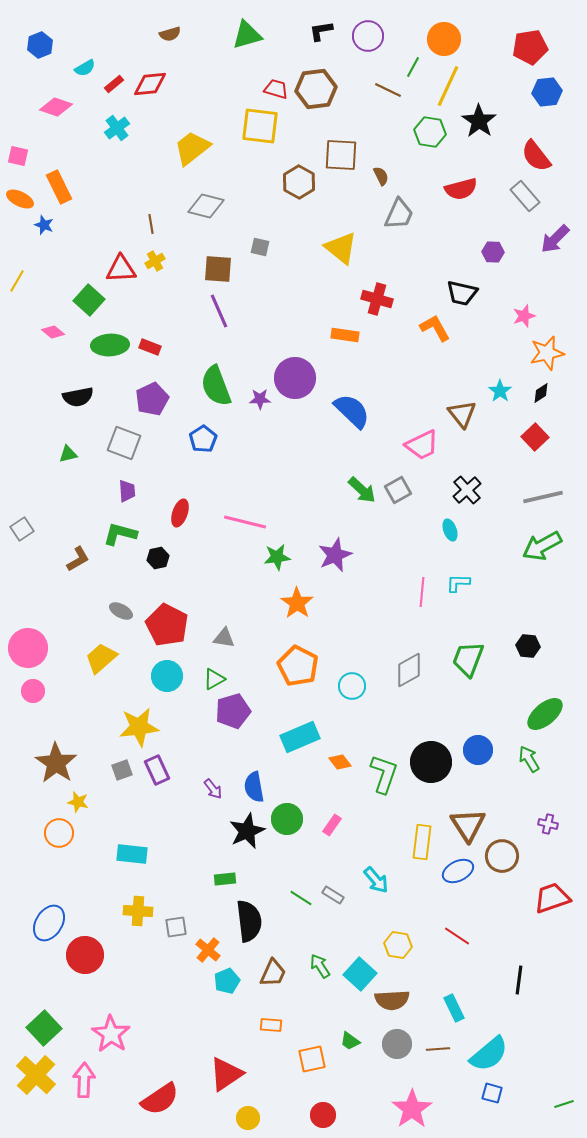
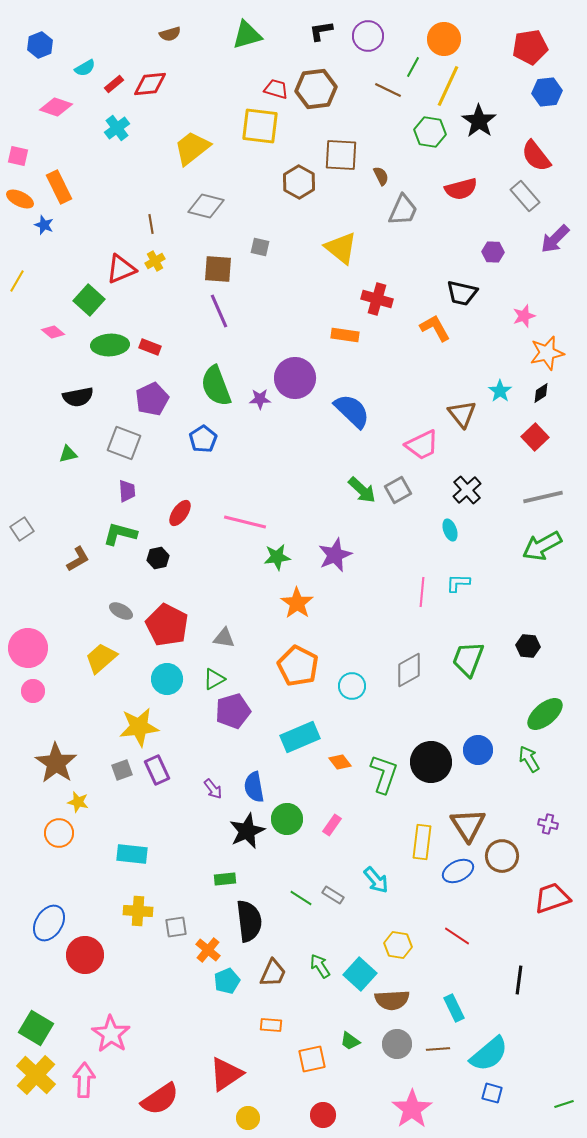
gray trapezoid at (399, 214): moved 4 px right, 4 px up
red triangle at (121, 269): rotated 20 degrees counterclockwise
red ellipse at (180, 513): rotated 16 degrees clockwise
cyan circle at (167, 676): moved 3 px down
green square at (44, 1028): moved 8 px left; rotated 16 degrees counterclockwise
